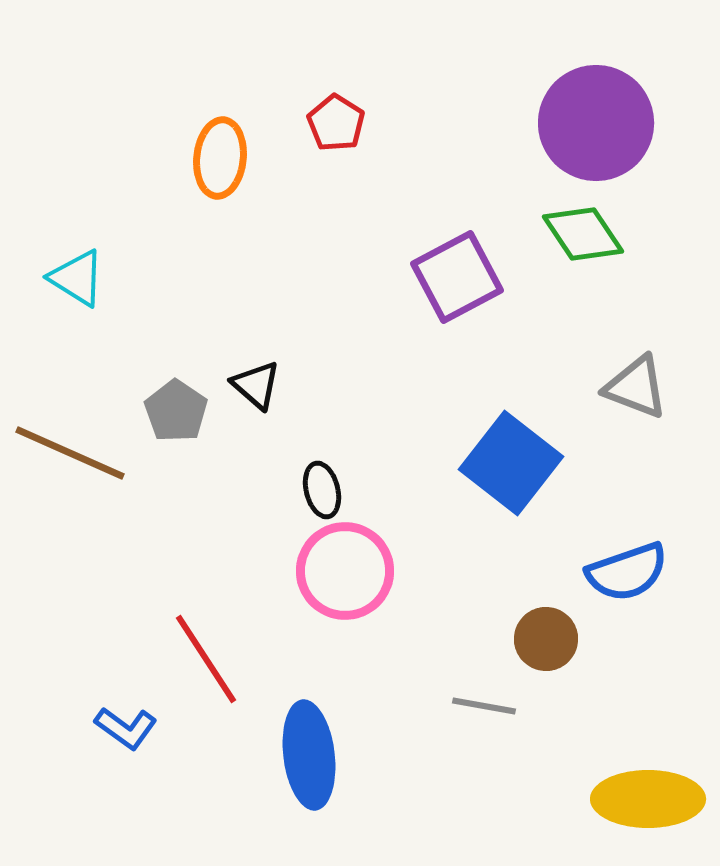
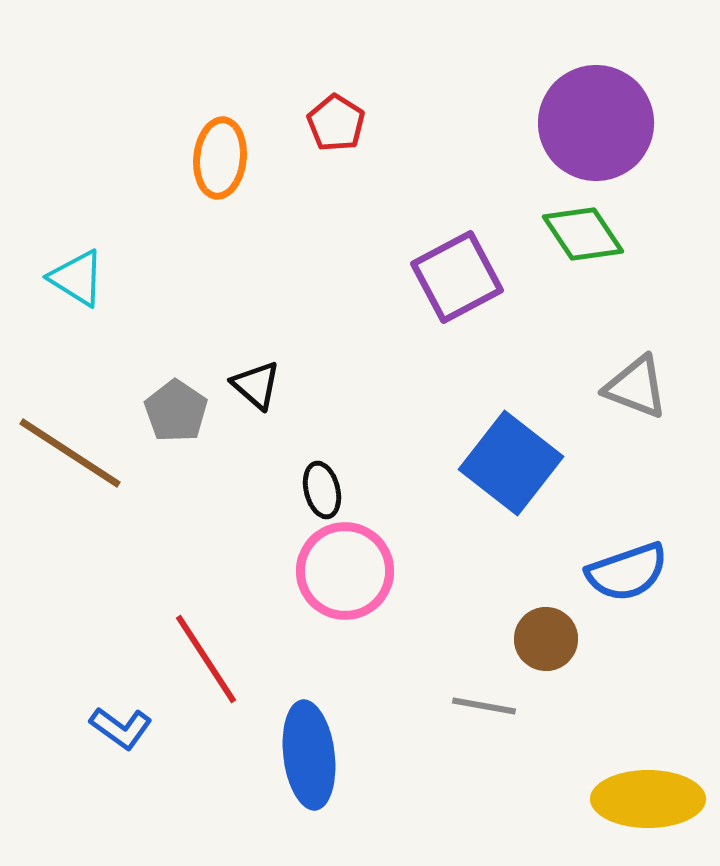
brown line: rotated 9 degrees clockwise
blue L-shape: moved 5 px left
